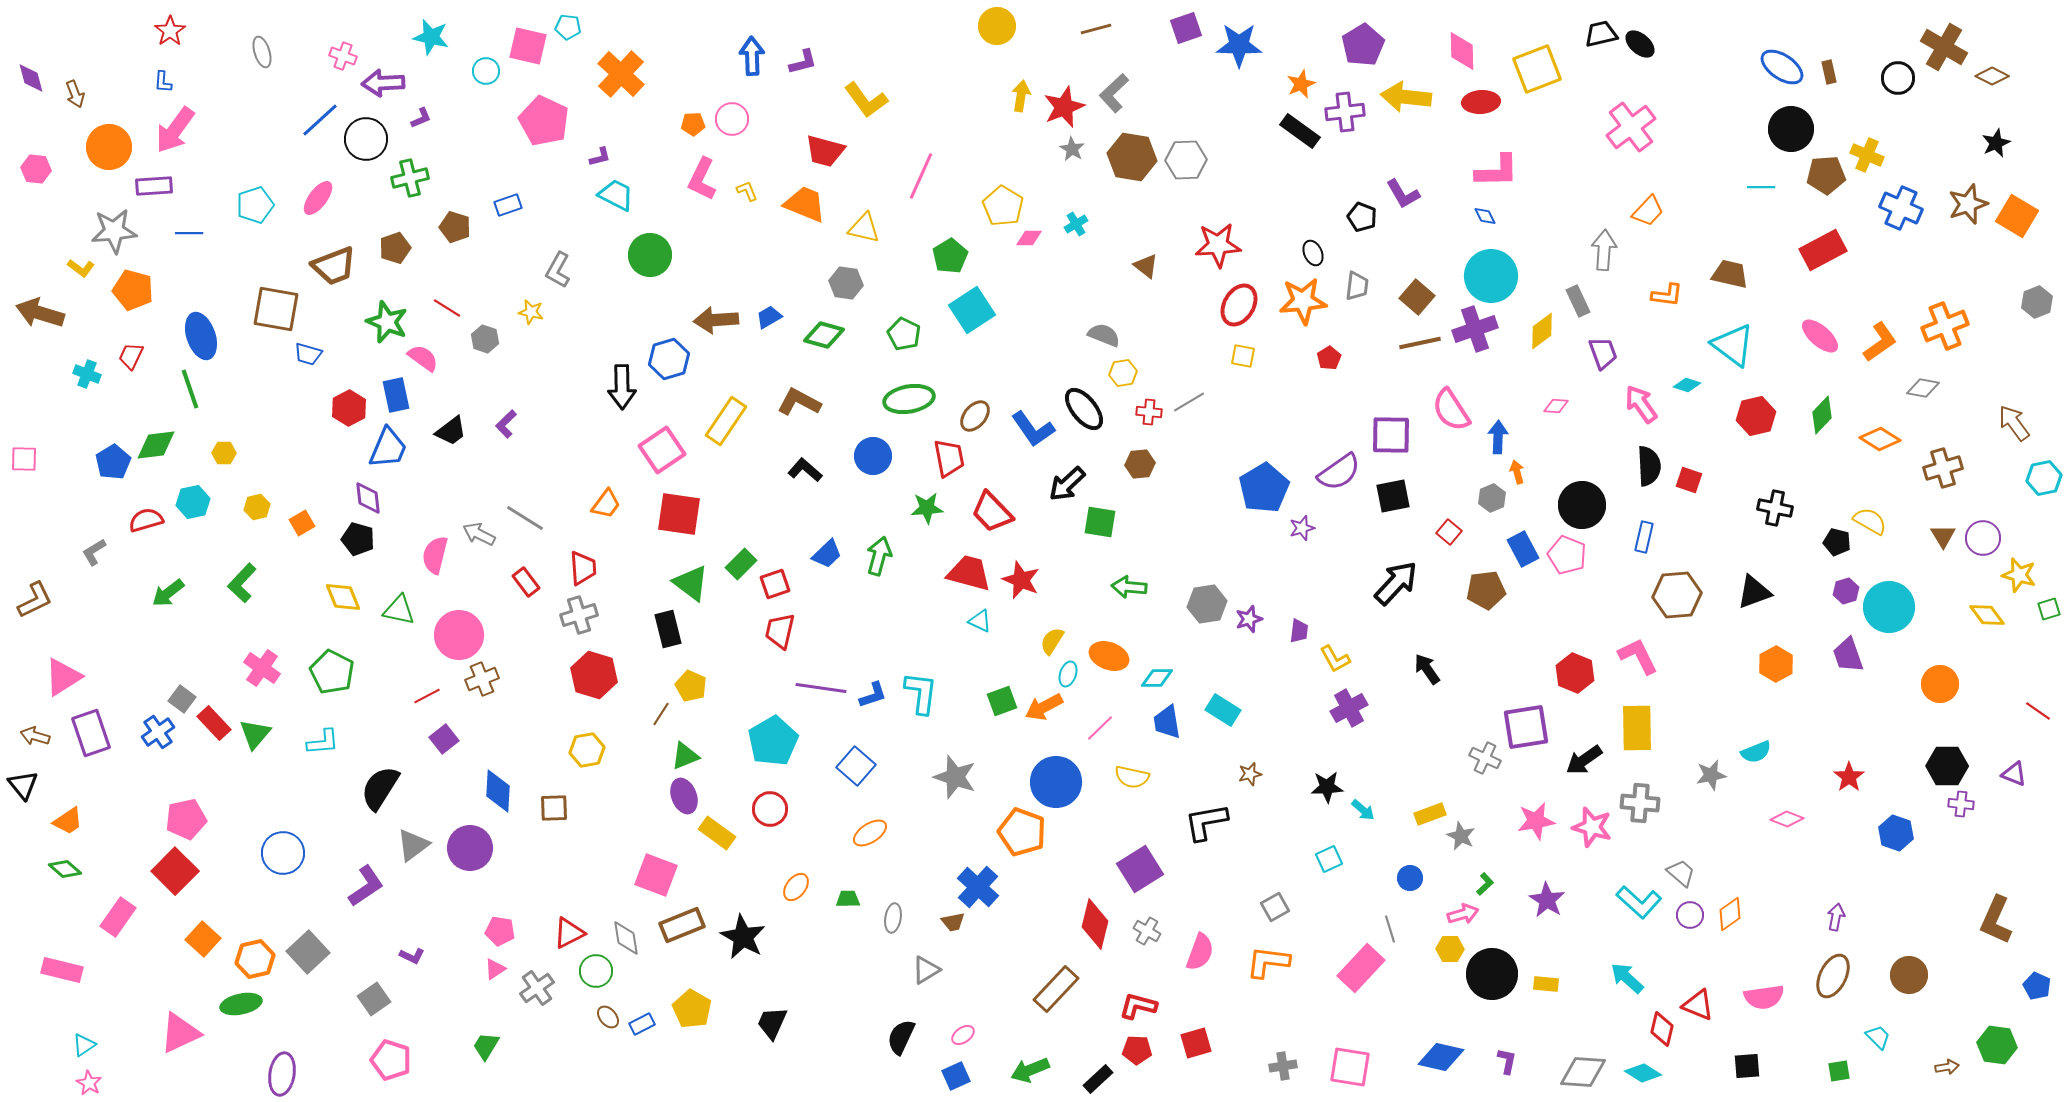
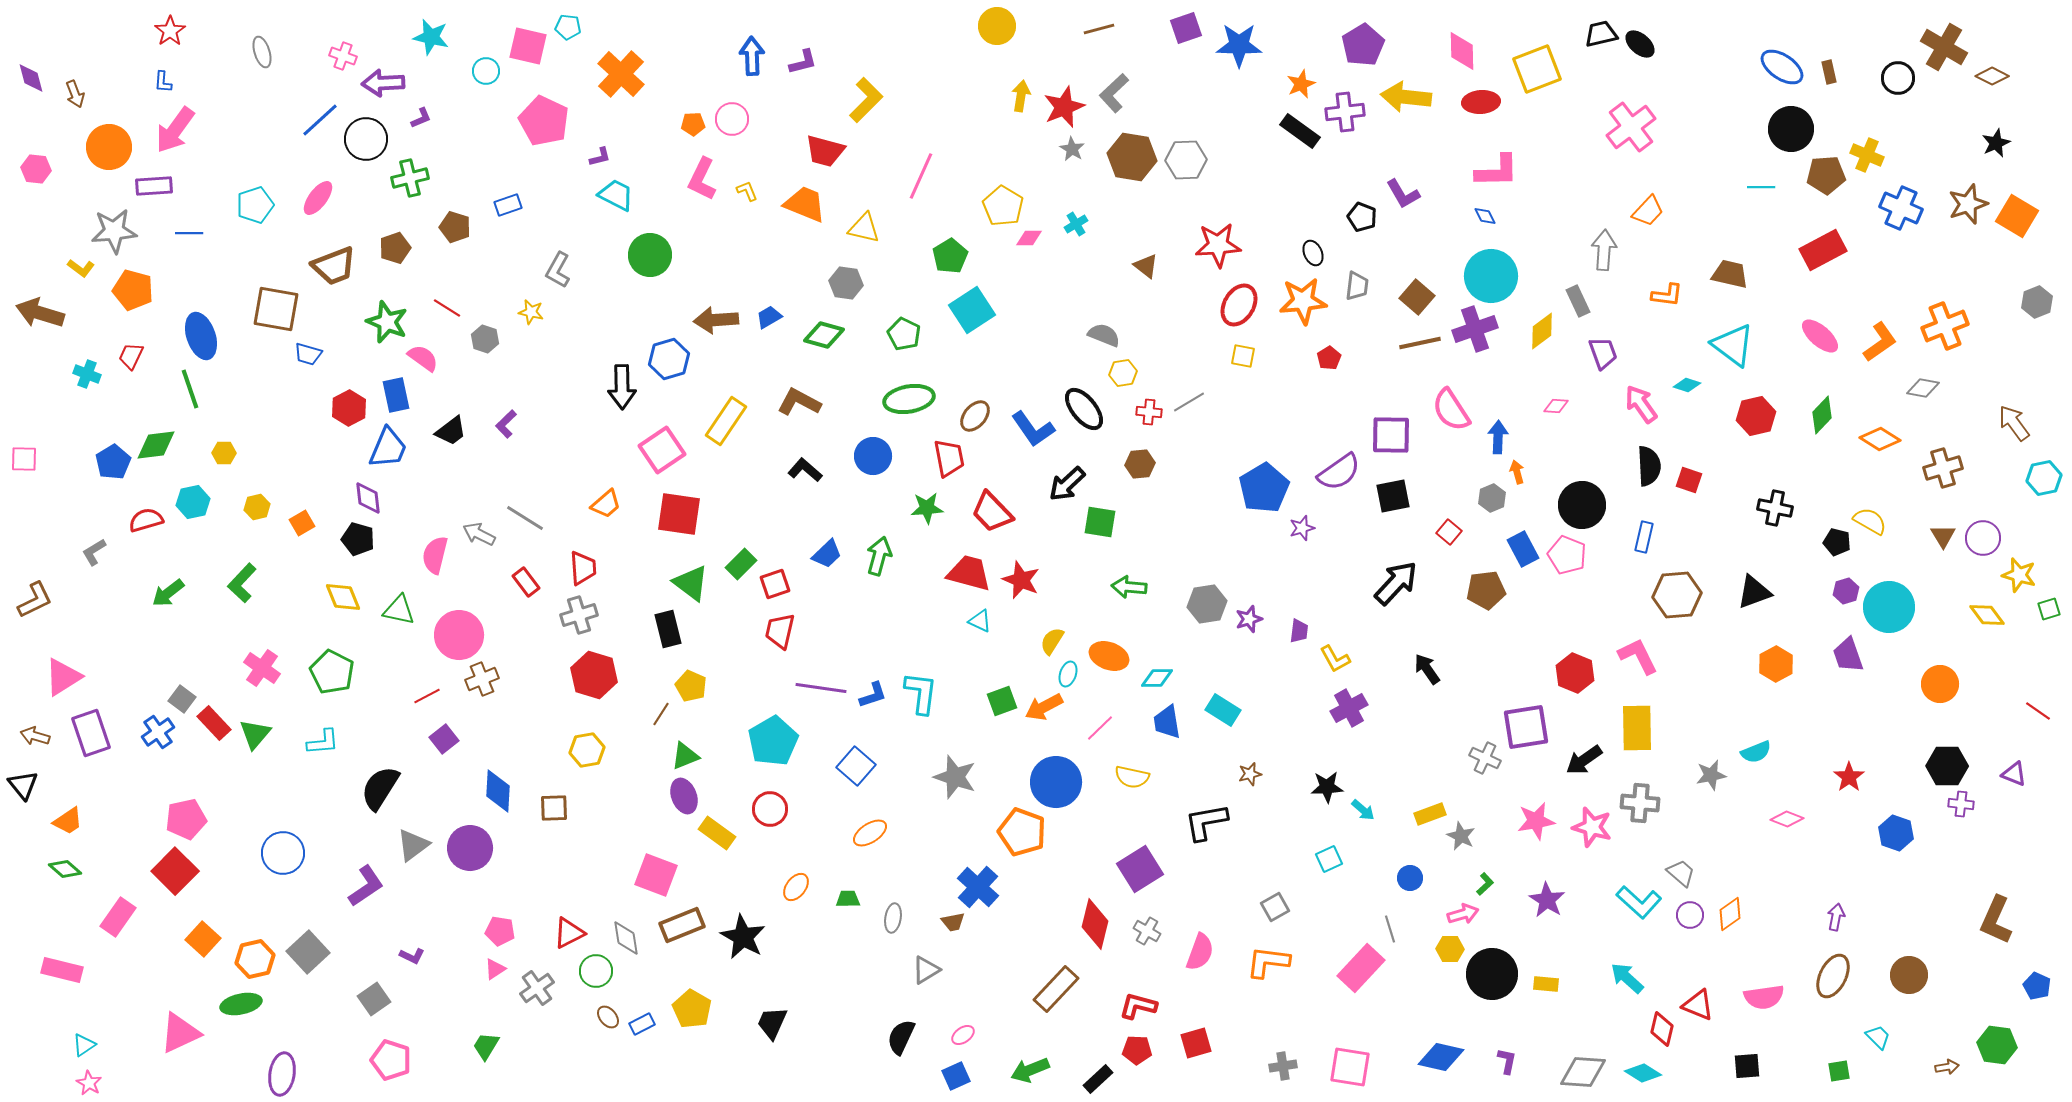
brown line at (1096, 29): moved 3 px right
yellow L-shape at (866, 100): rotated 99 degrees counterclockwise
orange trapezoid at (606, 504): rotated 12 degrees clockwise
